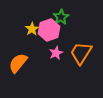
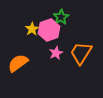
orange semicircle: rotated 15 degrees clockwise
